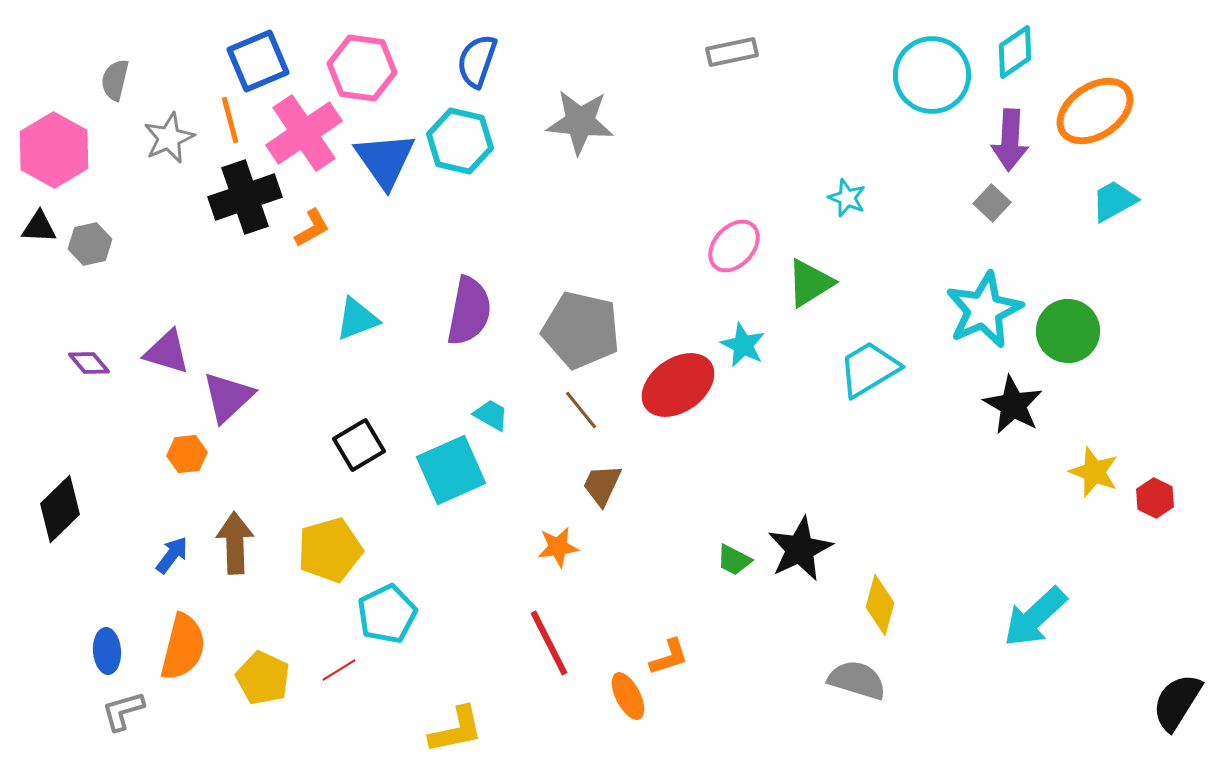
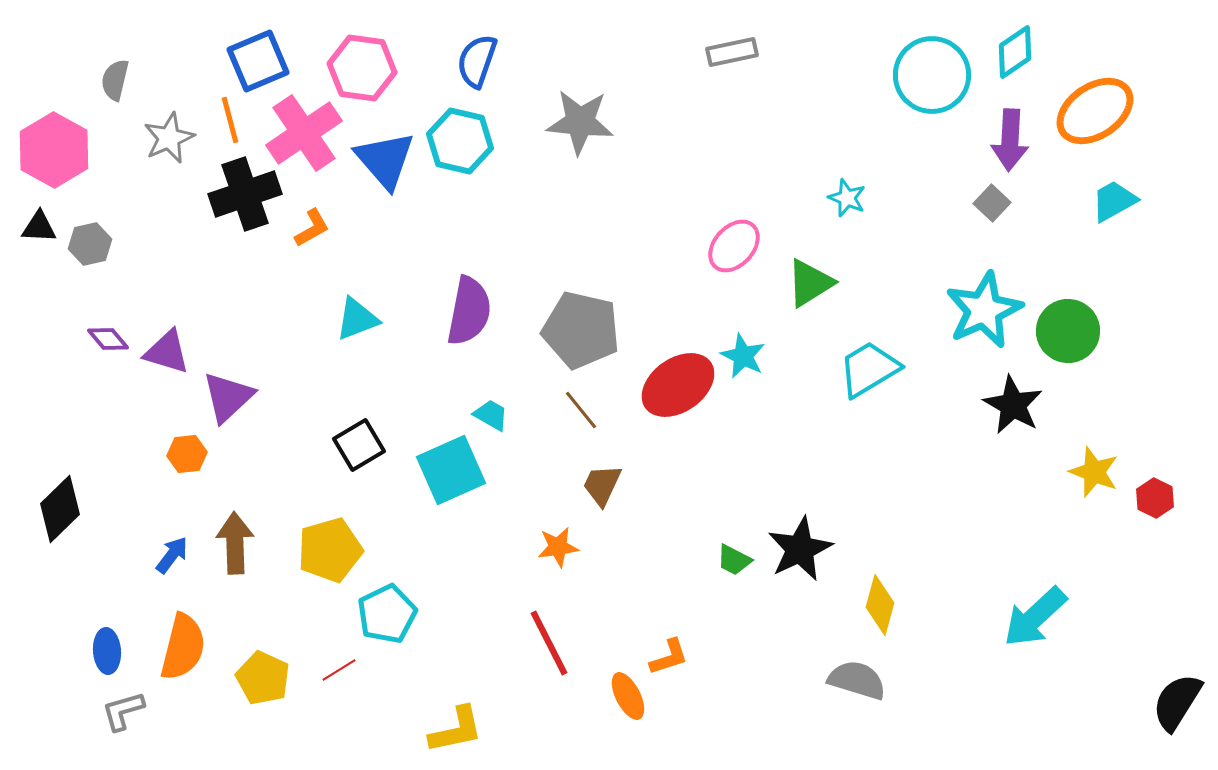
blue triangle at (385, 160): rotated 6 degrees counterclockwise
black cross at (245, 197): moved 3 px up
cyan star at (743, 345): moved 11 px down
purple diamond at (89, 363): moved 19 px right, 24 px up
